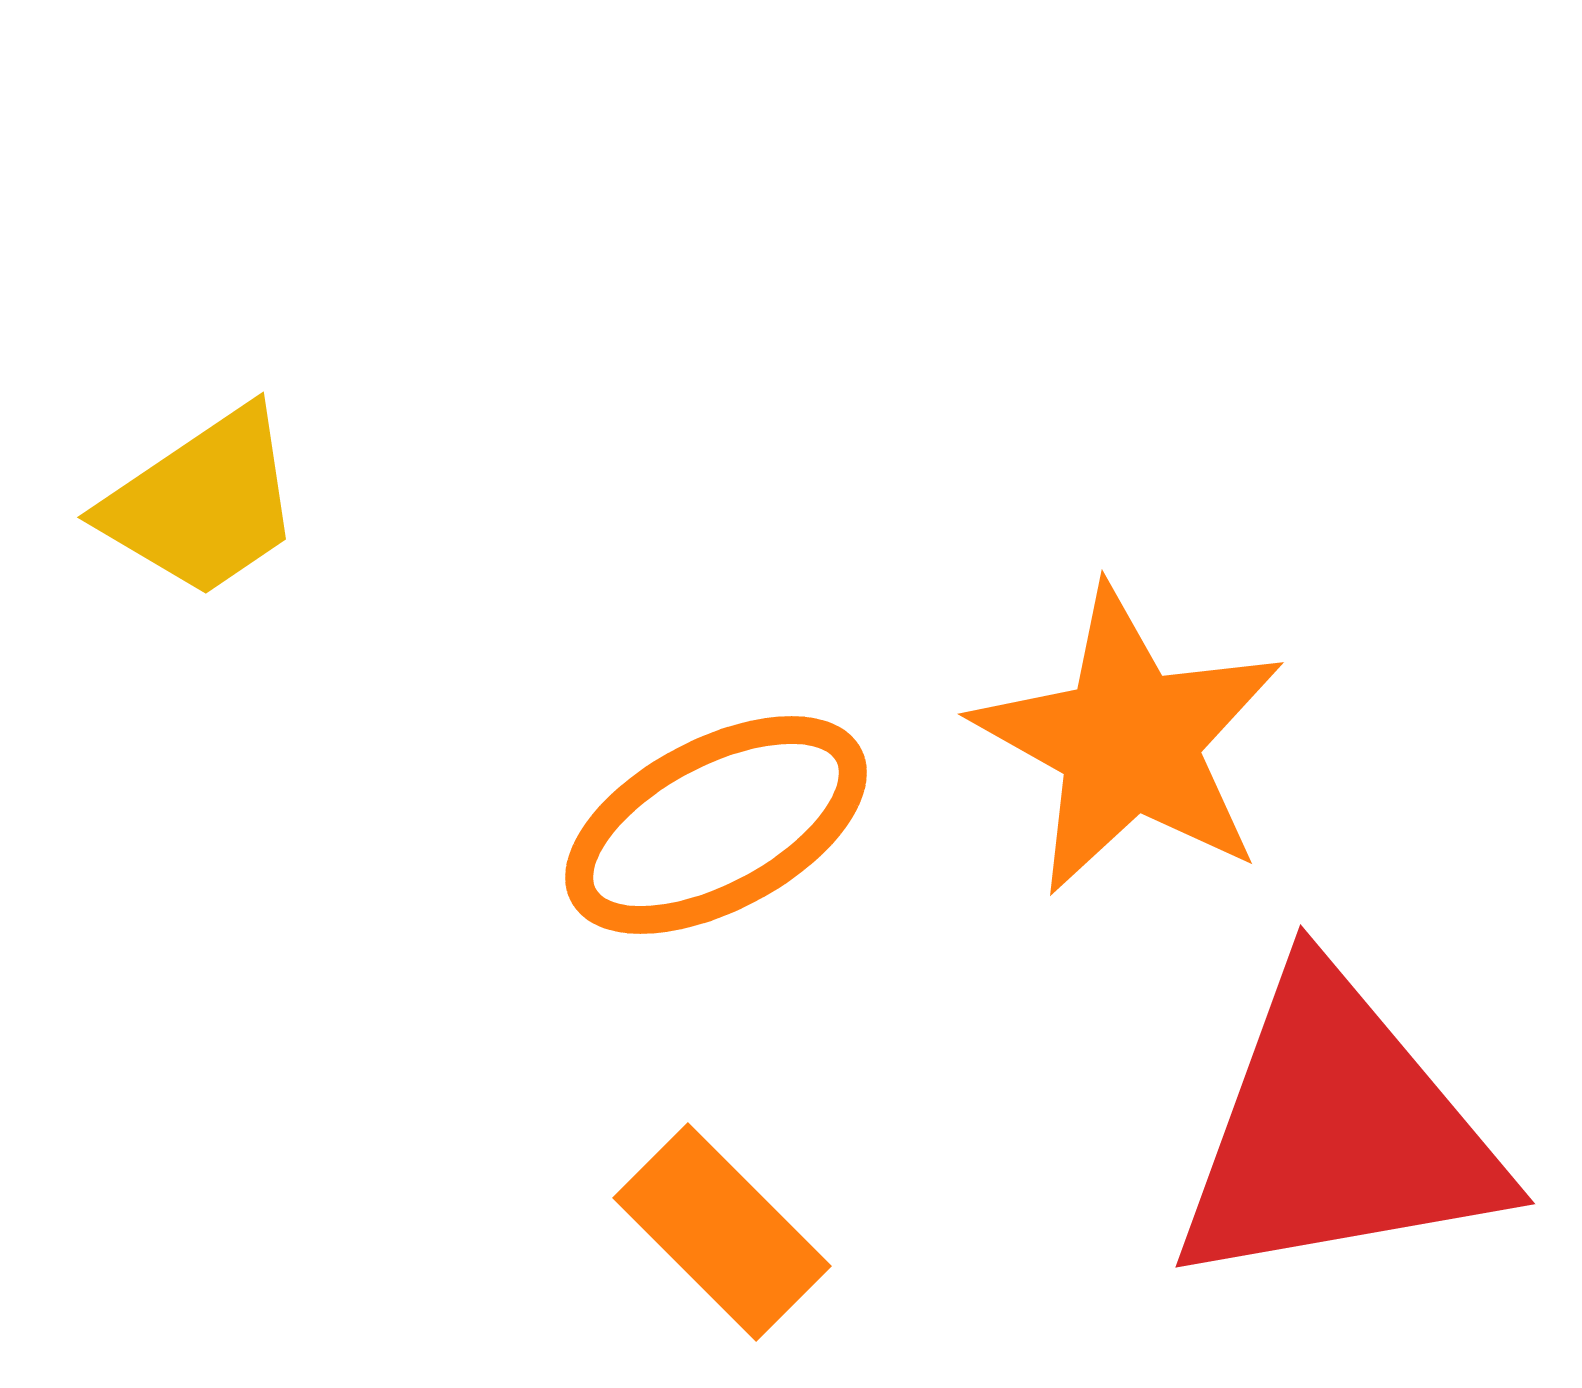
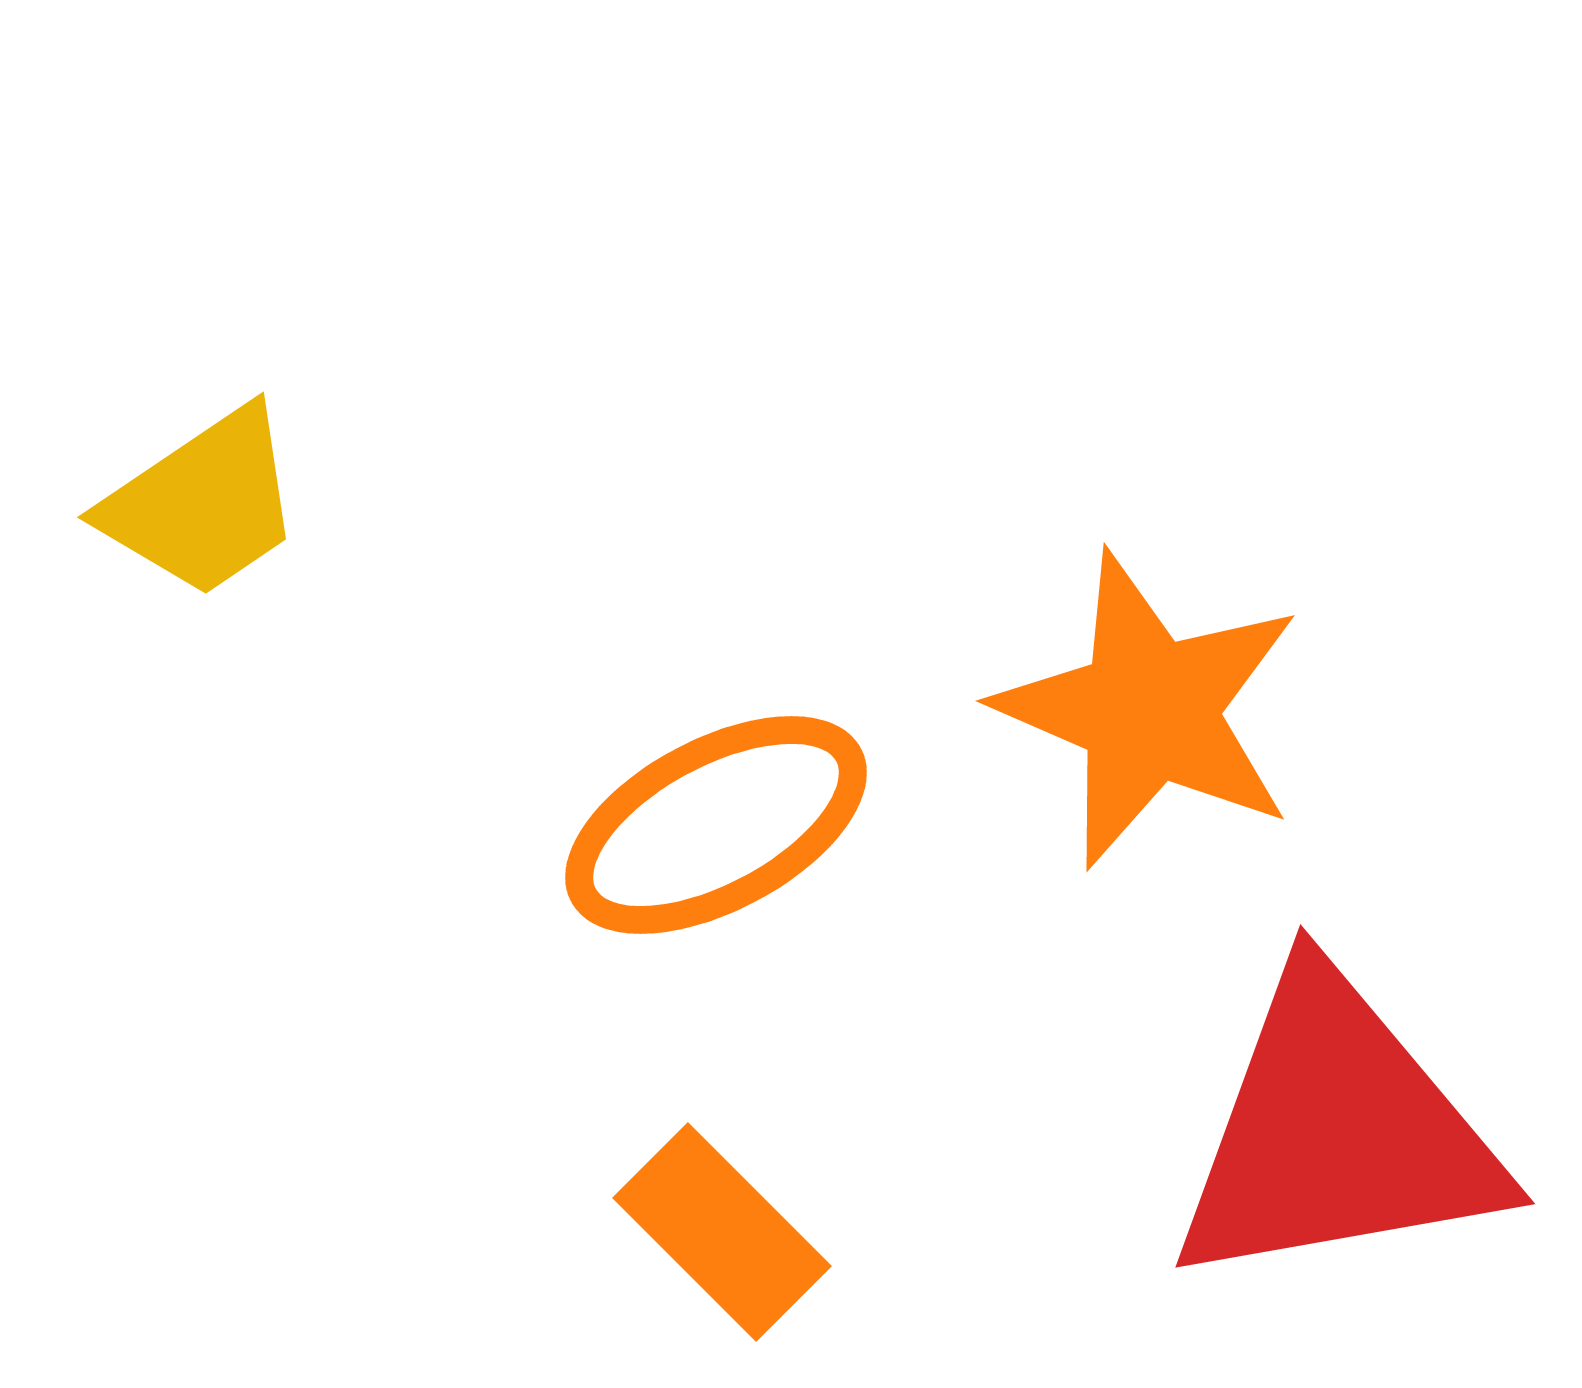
orange star: moved 20 px right, 31 px up; rotated 6 degrees counterclockwise
